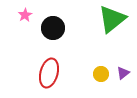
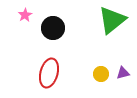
green triangle: moved 1 px down
purple triangle: rotated 24 degrees clockwise
